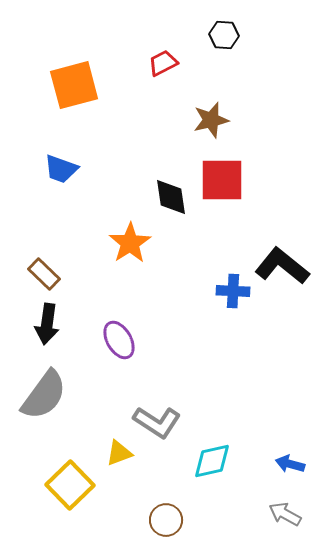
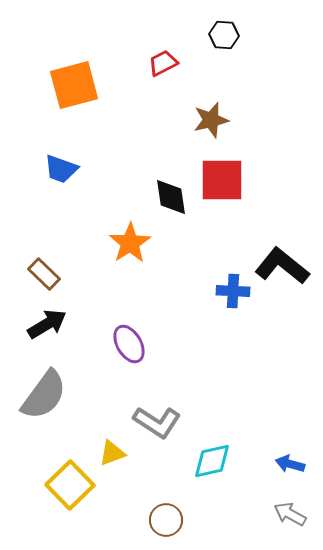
black arrow: rotated 129 degrees counterclockwise
purple ellipse: moved 10 px right, 4 px down
yellow triangle: moved 7 px left
gray arrow: moved 5 px right
